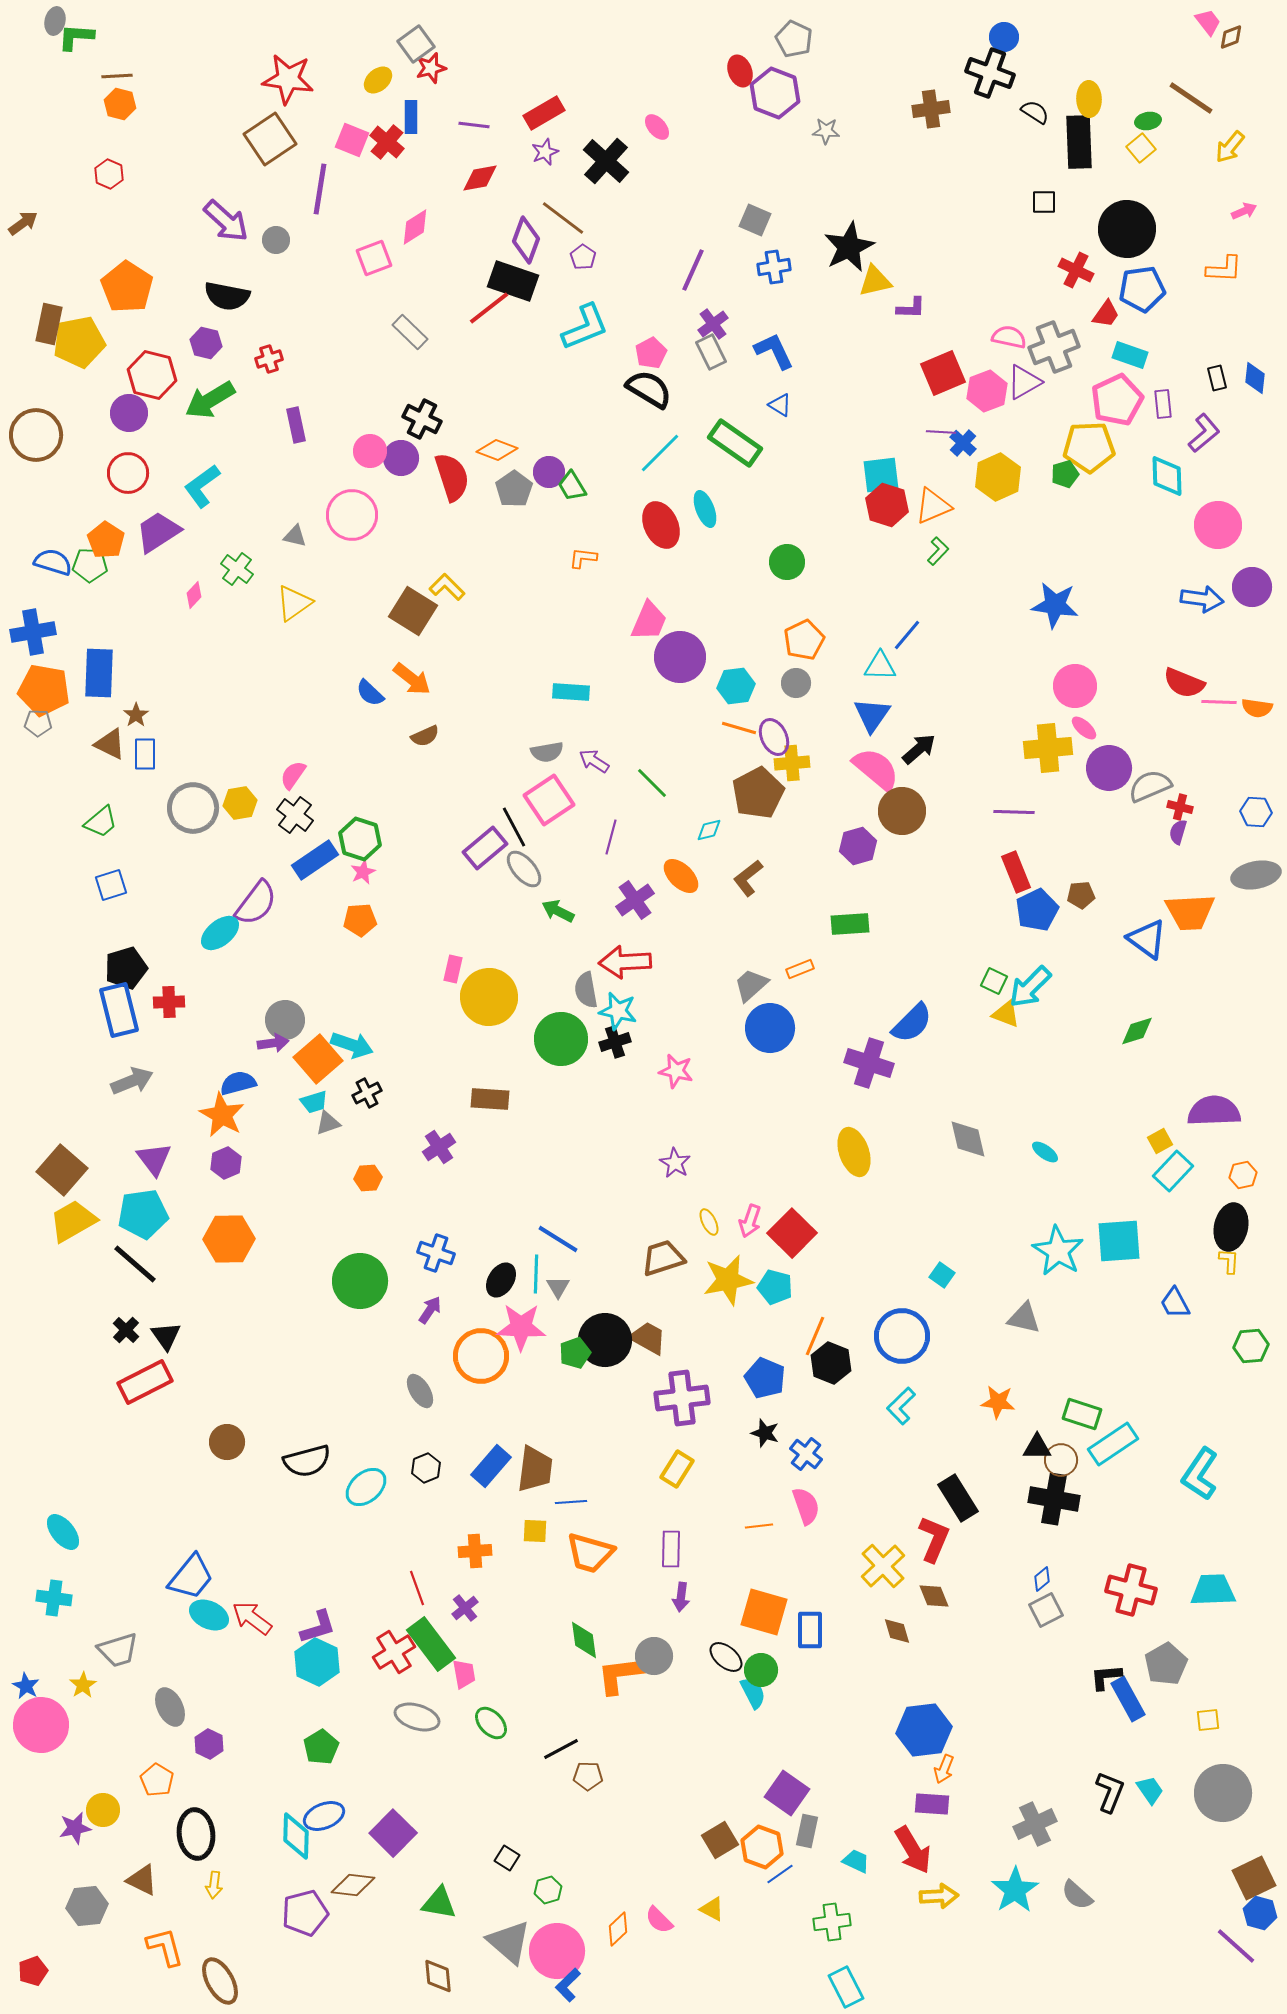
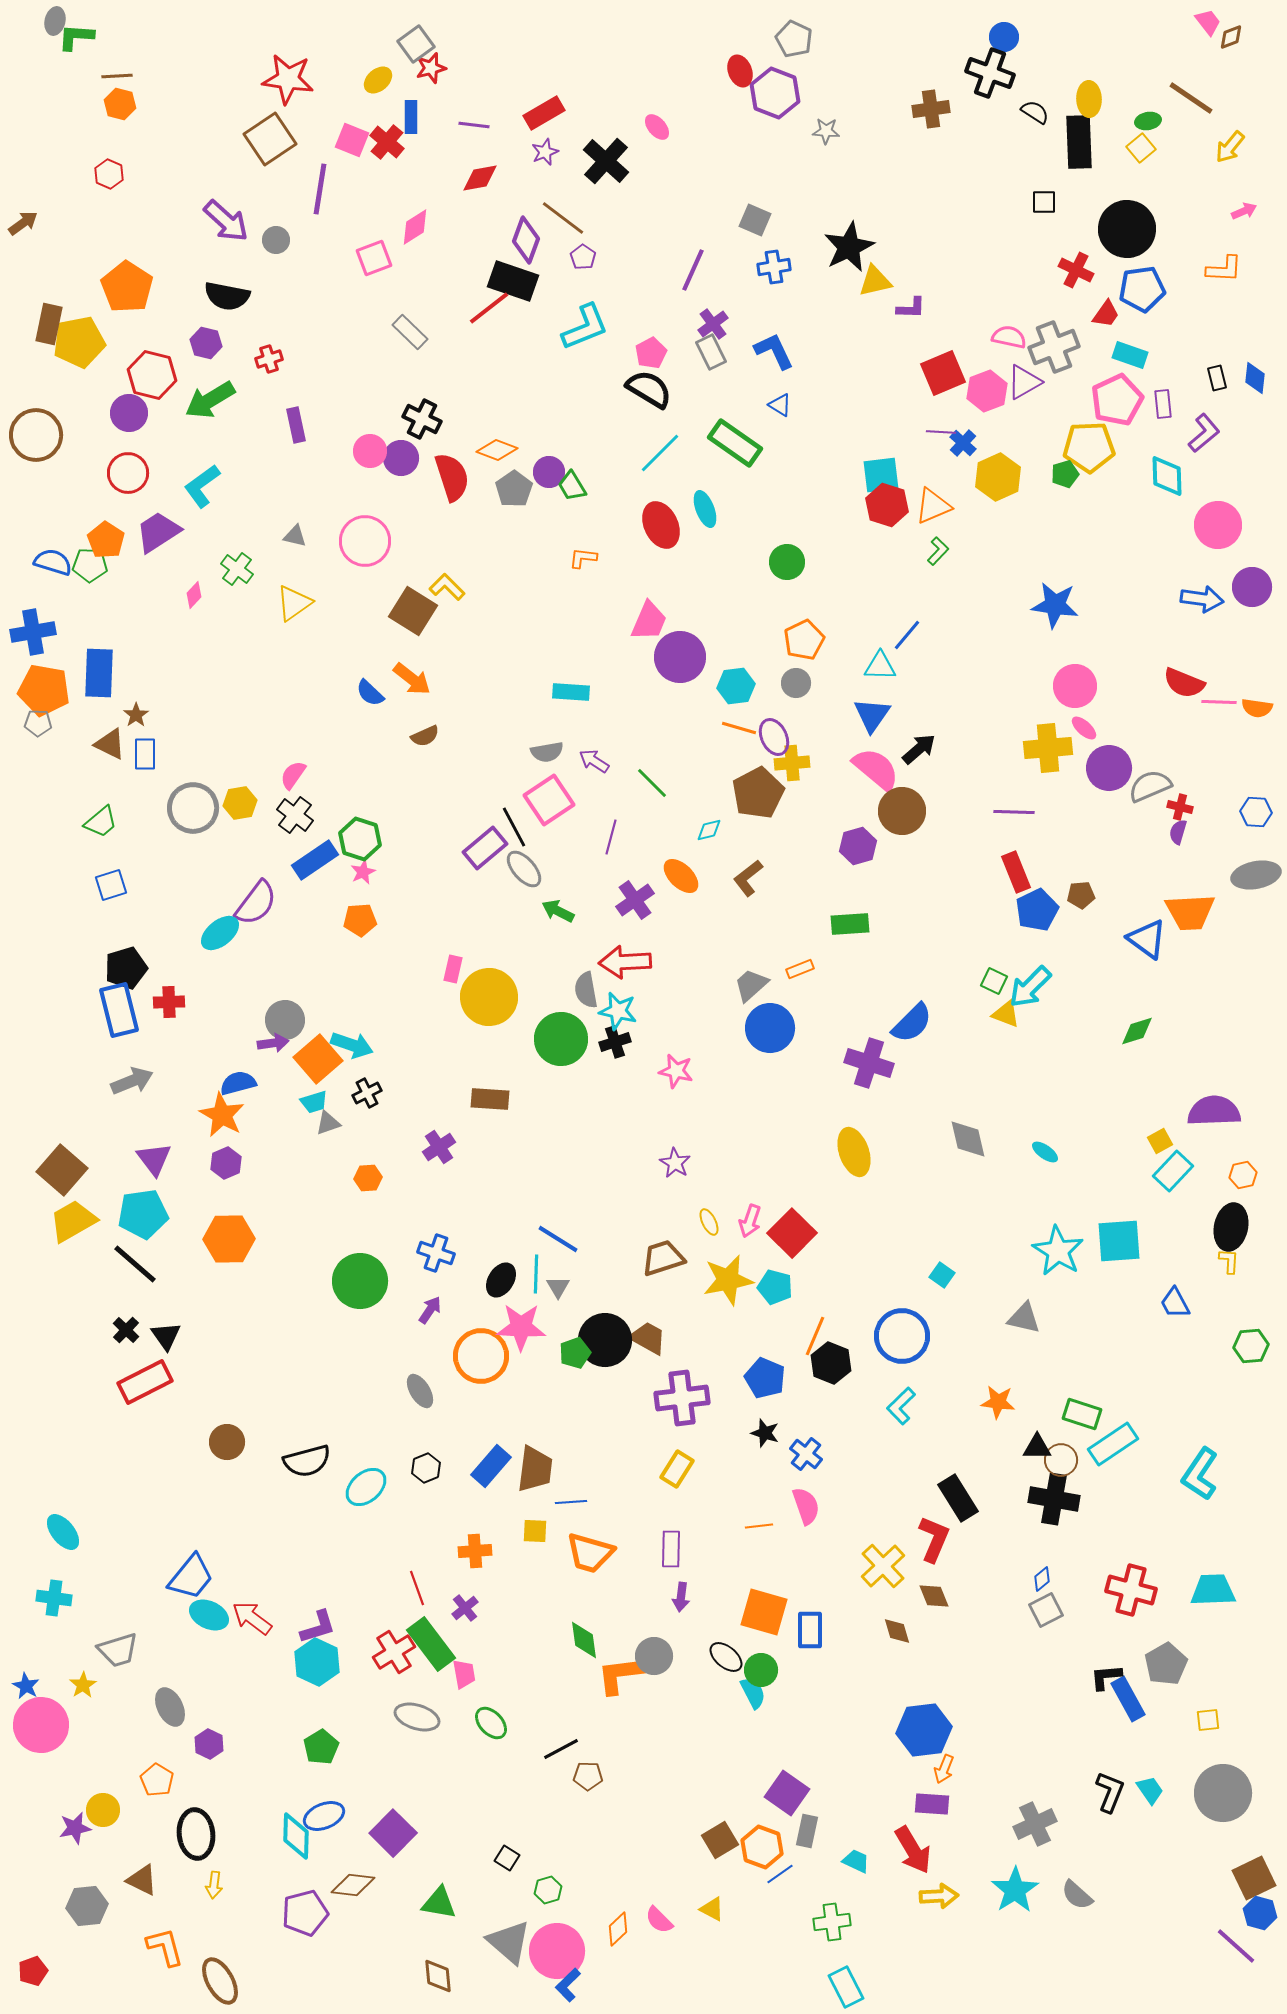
pink circle at (352, 515): moved 13 px right, 26 px down
